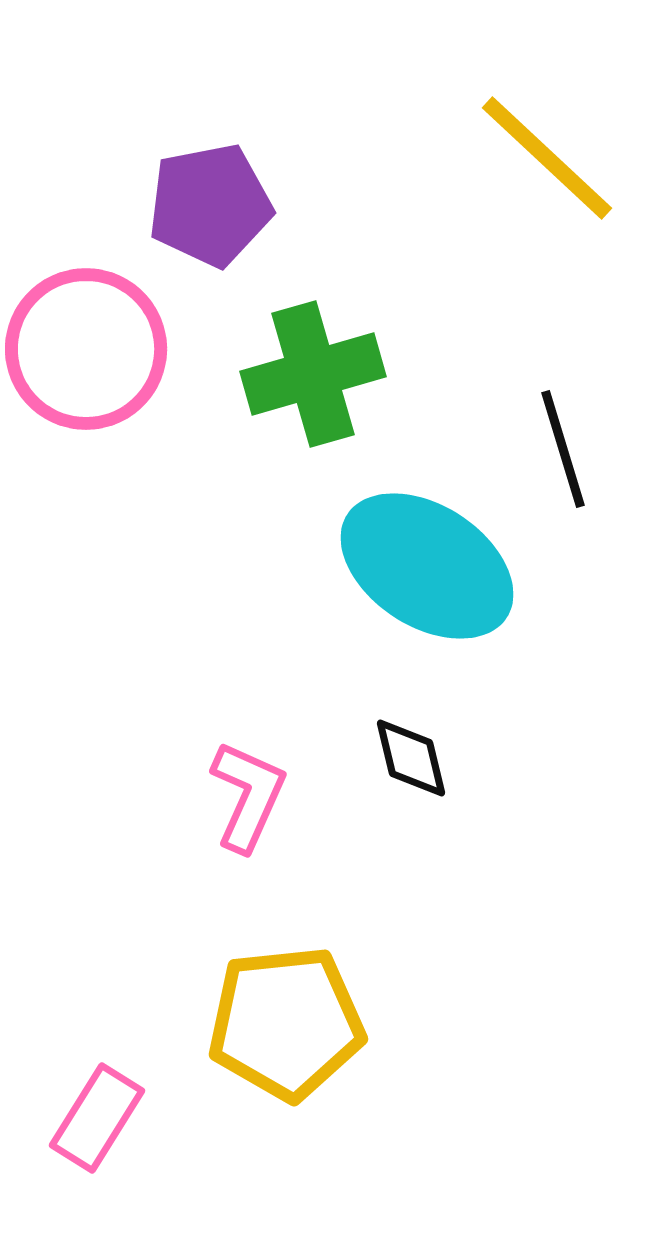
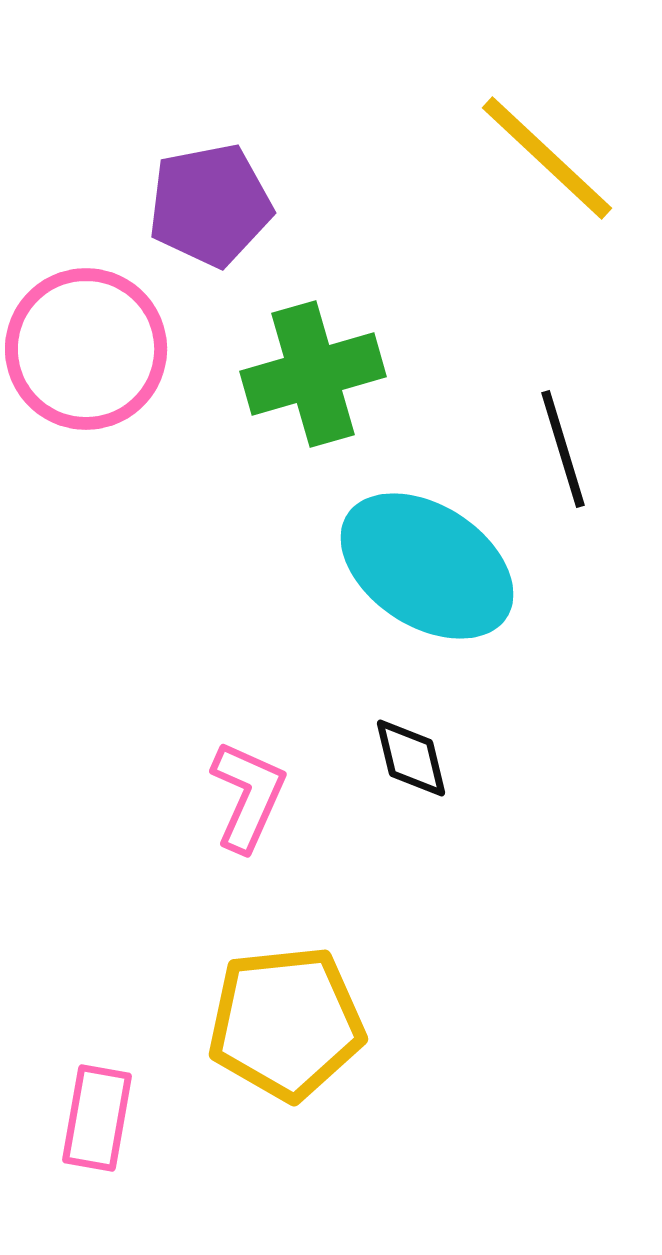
pink rectangle: rotated 22 degrees counterclockwise
